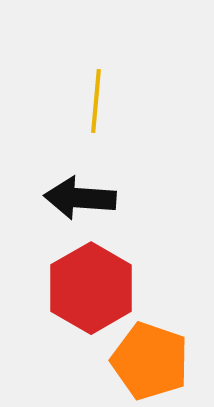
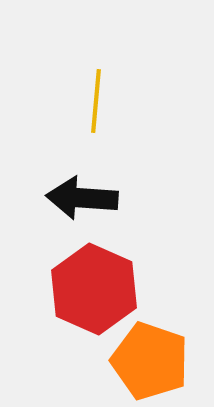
black arrow: moved 2 px right
red hexagon: moved 3 px right, 1 px down; rotated 6 degrees counterclockwise
